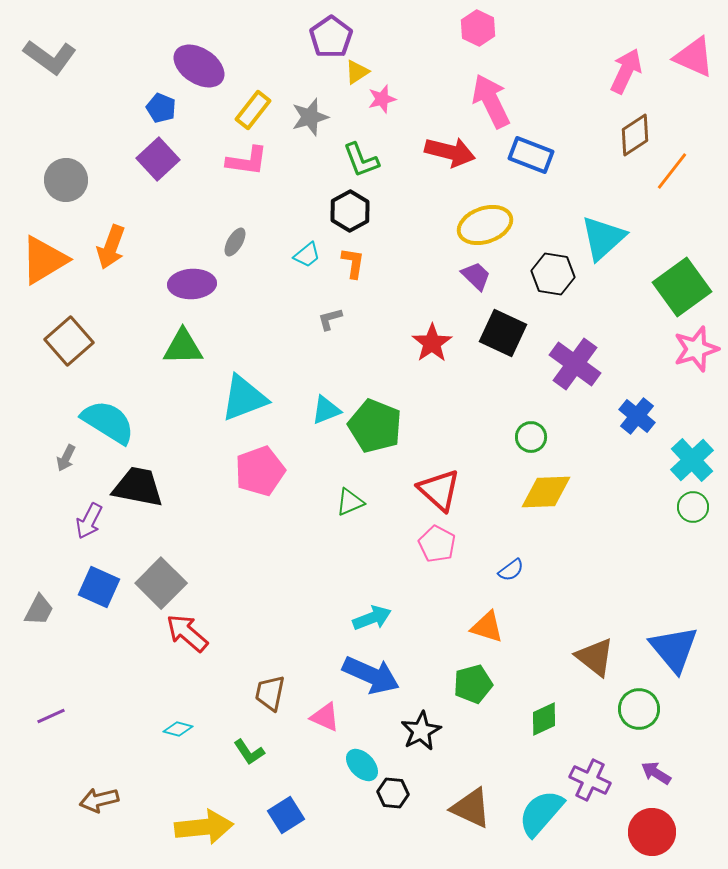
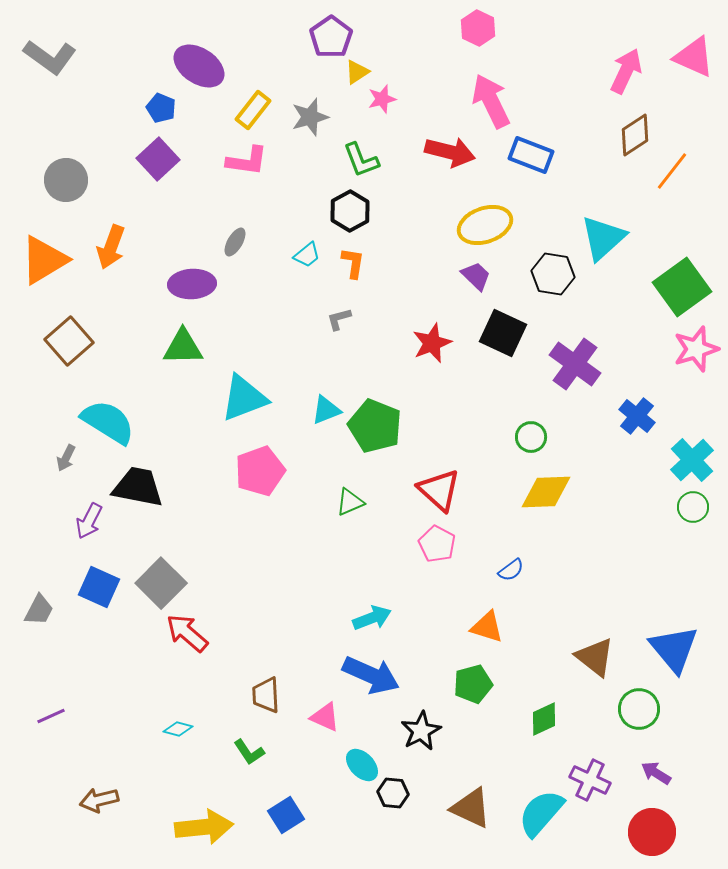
gray L-shape at (330, 319): moved 9 px right
red star at (432, 343): rotated 12 degrees clockwise
brown trapezoid at (270, 693): moved 4 px left, 2 px down; rotated 15 degrees counterclockwise
